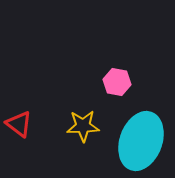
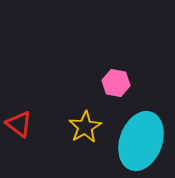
pink hexagon: moved 1 px left, 1 px down
yellow star: moved 2 px right, 1 px down; rotated 28 degrees counterclockwise
